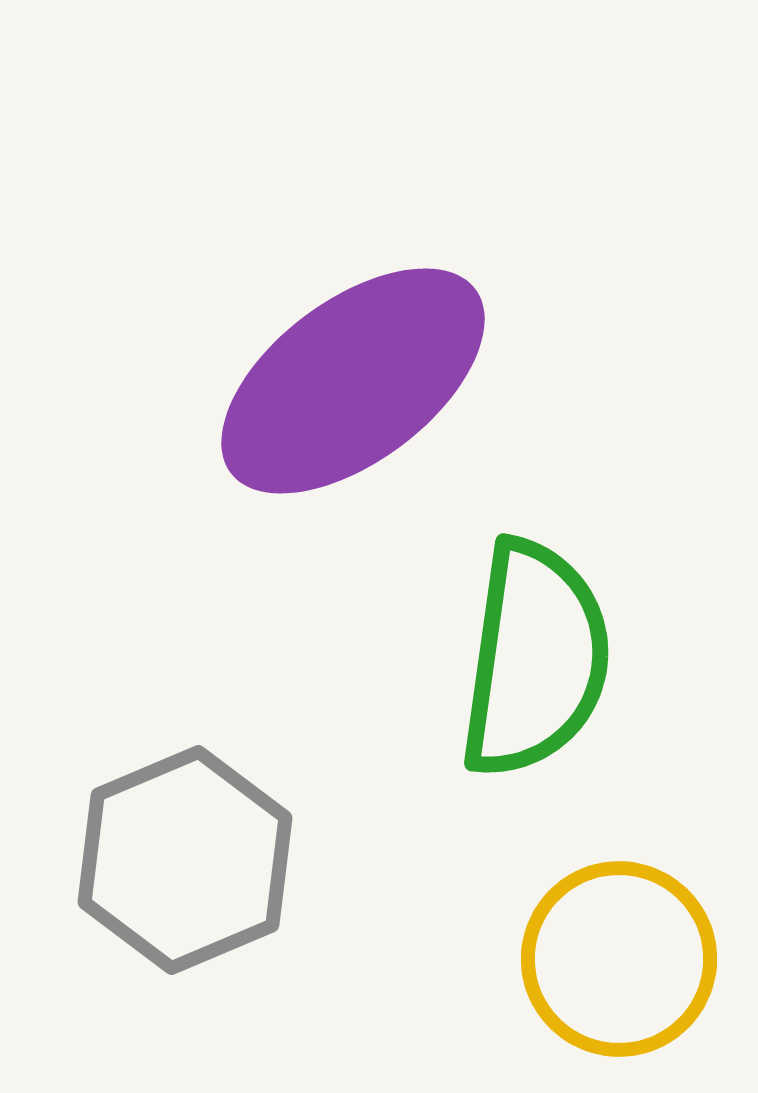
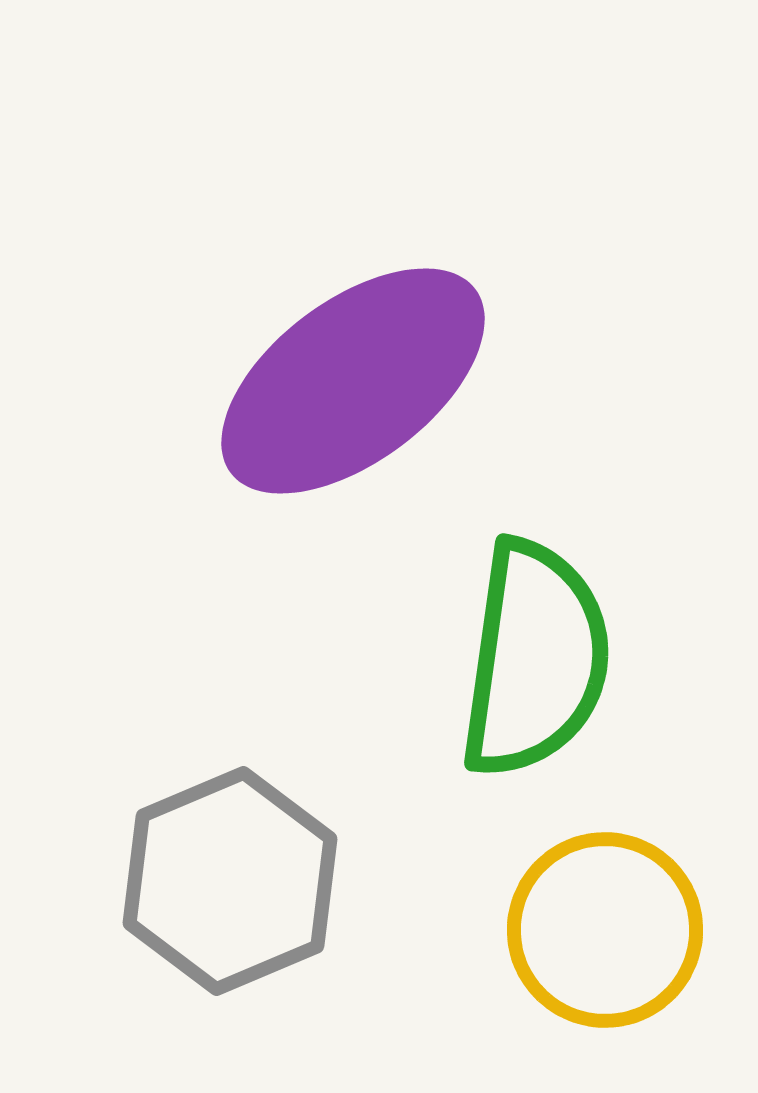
gray hexagon: moved 45 px right, 21 px down
yellow circle: moved 14 px left, 29 px up
